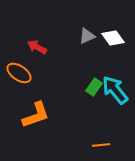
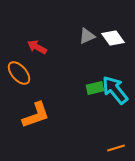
orange ellipse: rotated 15 degrees clockwise
green rectangle: moved 1 px right, 1 px down; rotated 42 degrees clockwise
orange line: moved 15 px right, 3 px down; rotated 12 degrees counterclockwise
